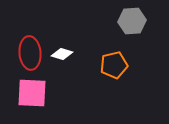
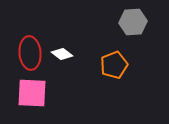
gray hexagon: moved 1 px right, 1 px down
white diamond: rotated 20 degrees clockwise
orange pentagon: rotated 8 degrees counterclockwise
